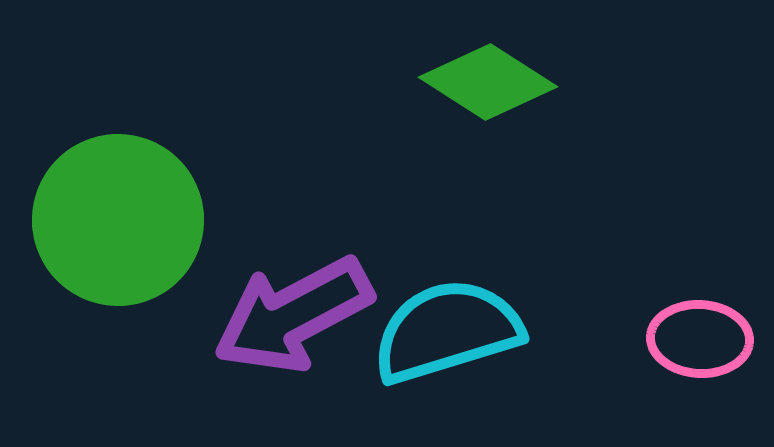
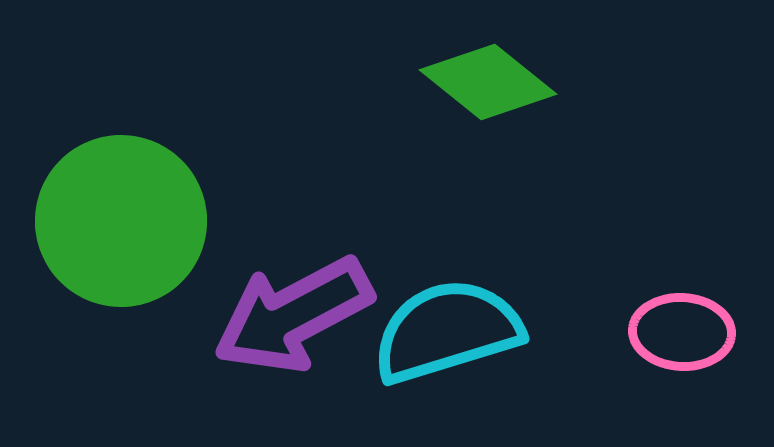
green diamond: rotated 6 degrees clockwise
green circle: moved 3 px right, 1 px down
pink ellipse: moved 18 px left, 7 px up
